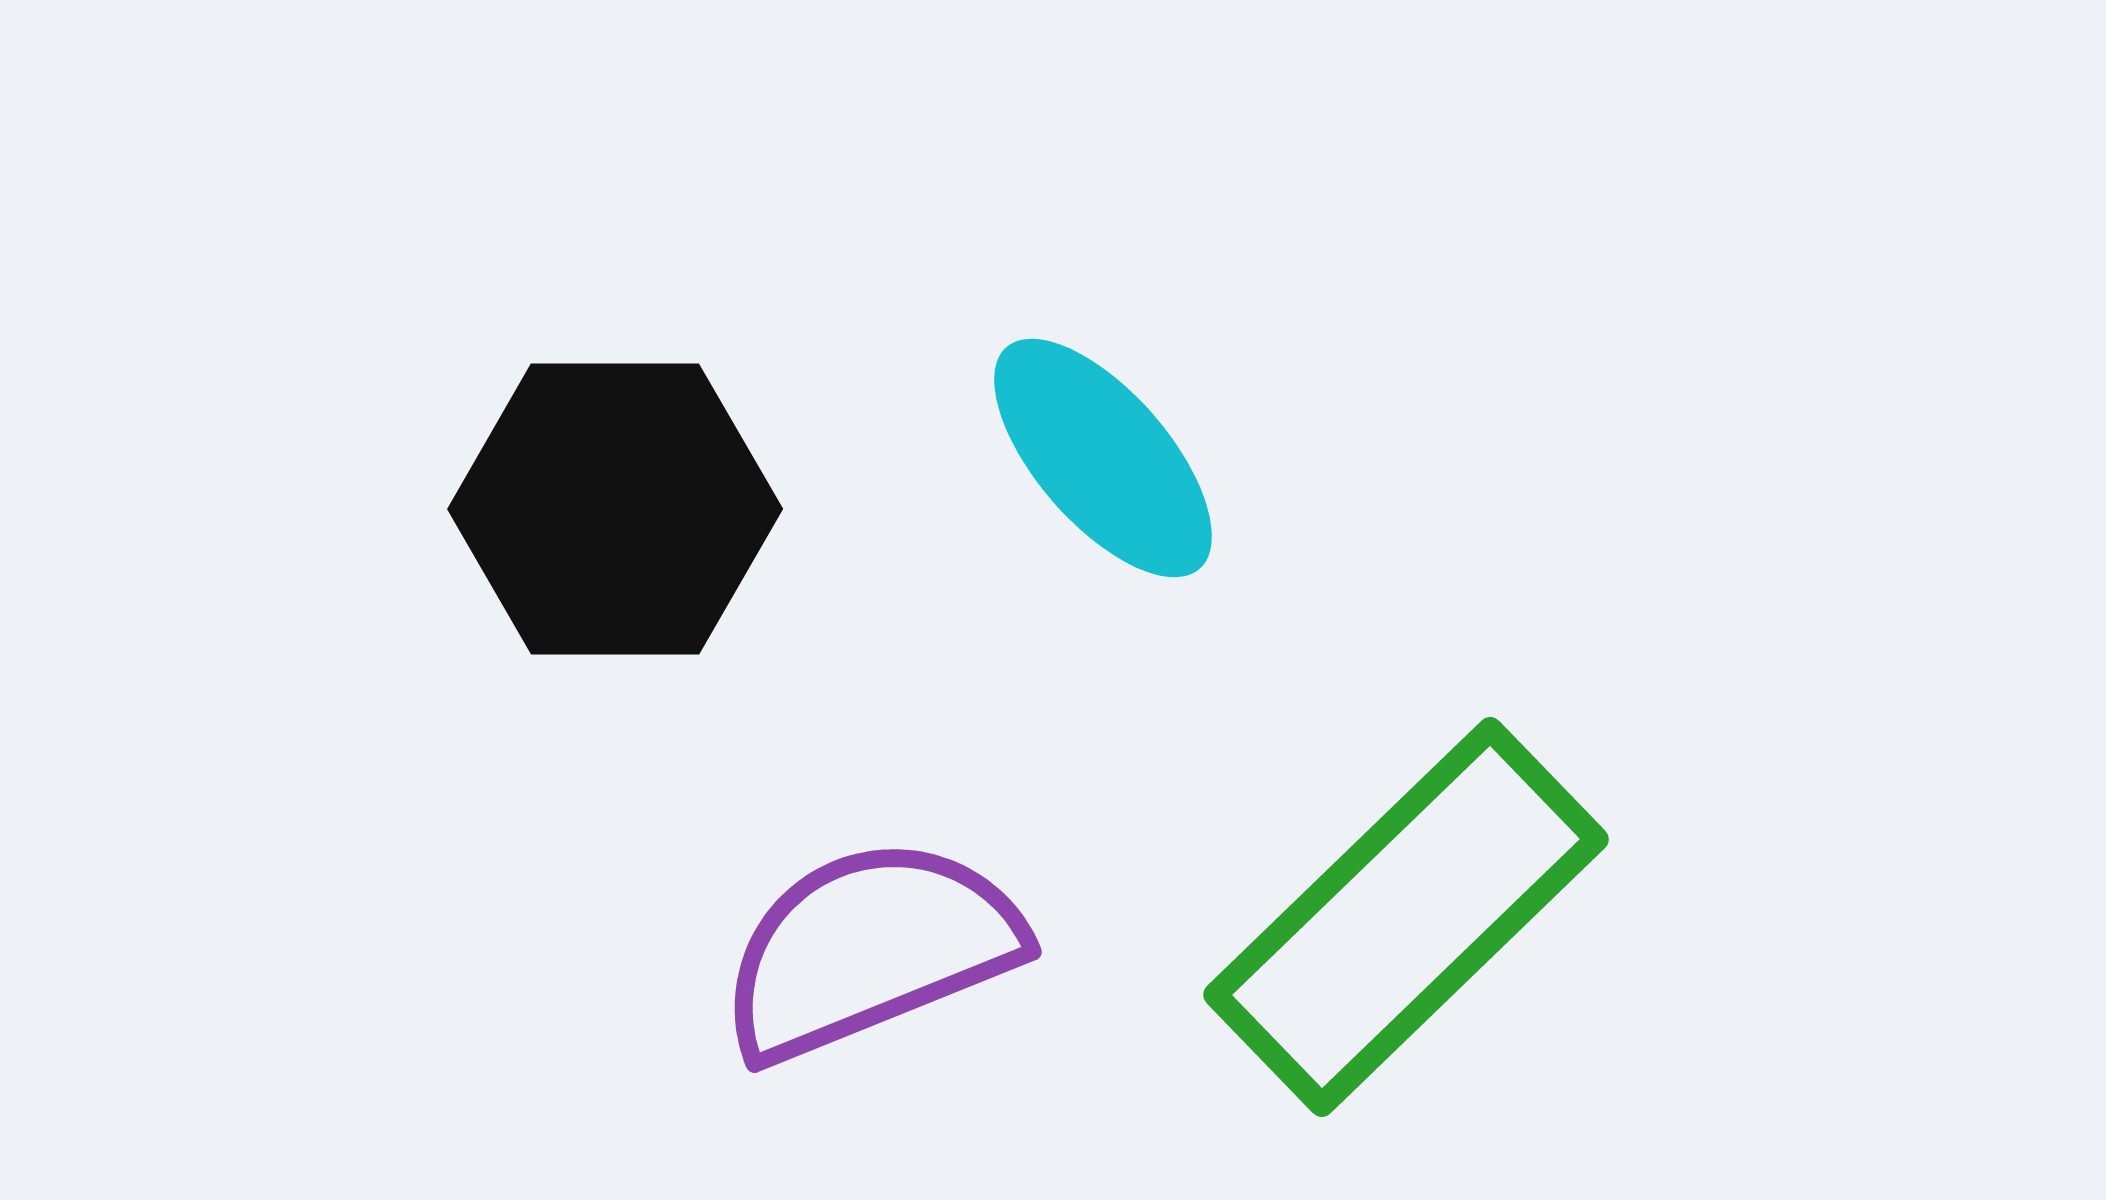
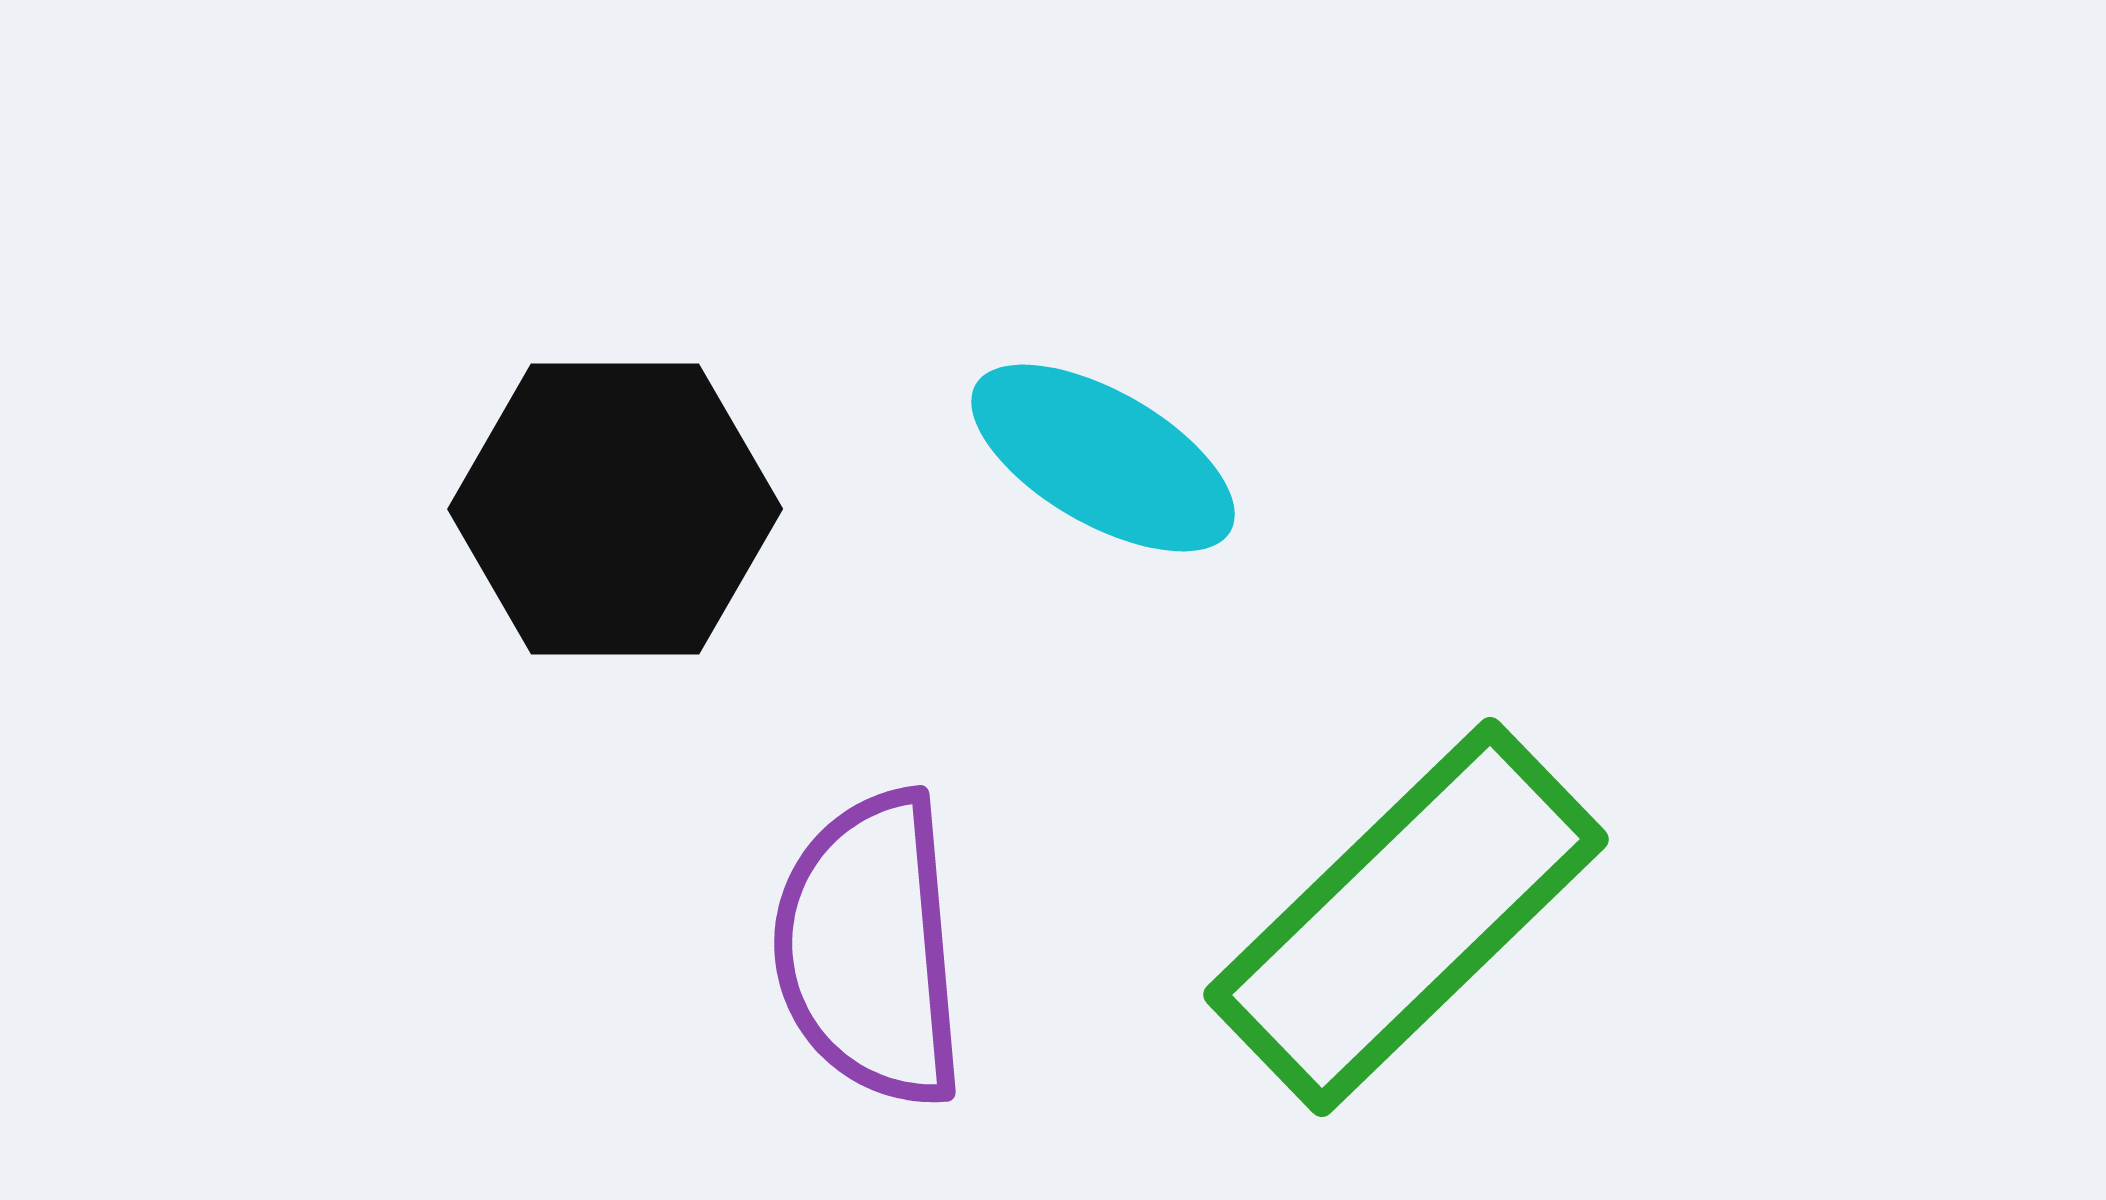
cyan ellipse: rotated 19 degrees counterclockwise
purple semicircle: rotated 73 degrees counterclockwise
